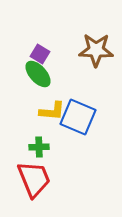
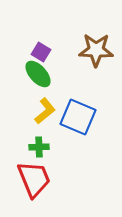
purple square: moved 1 px right, 2 px up
yellow L-shape: moved 7 px left; rotated 44 degrees counterclockwise
